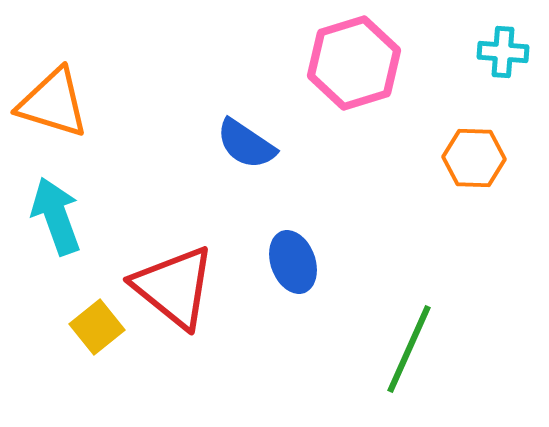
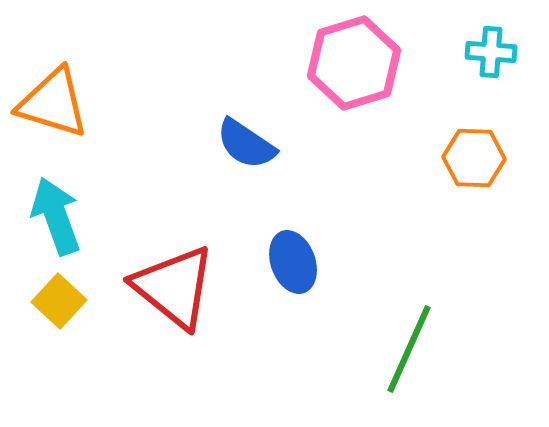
cyan cross: moved 12 px left
yellow square: moved 38 px left, 26 px up; rotated 8 degrees counterclockwise
